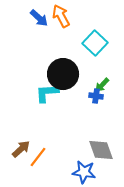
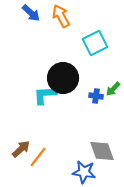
blue arrow: moved 8 px left, 5 px up
cyan square: rotated 20 degrees clockwise
black circle: moved 4 px down
green arrow: moved 11 px right, 4 px down
cyan L-shape: moved 2 px left, 2 px down
gray diamond: moved 1 px right, 1 px down
